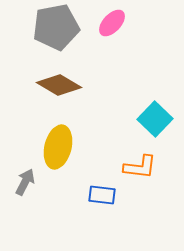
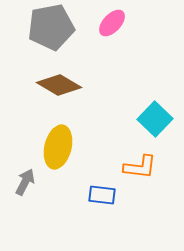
gray pentagon: moved 5 px left
